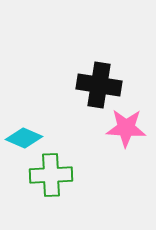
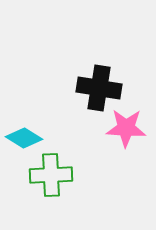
black cross: moved 3 px down
cyan diamond: rotated 9 degrees clockwise
